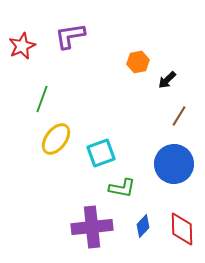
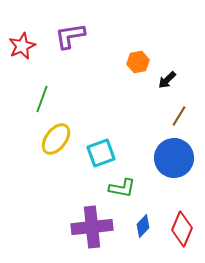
blue circle: moved 6 px up
red diamond: rotated 24 degrees clockwise
